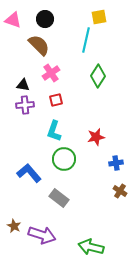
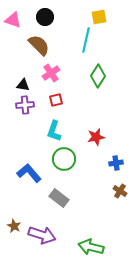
black circle: moved 2 px up
